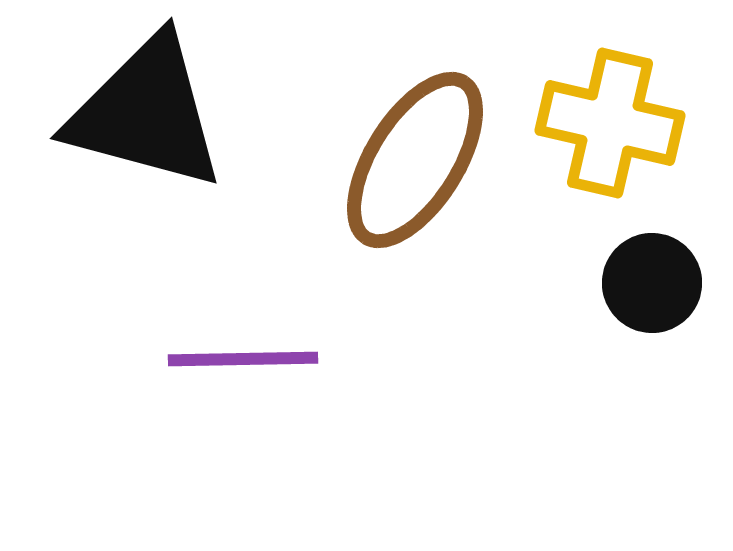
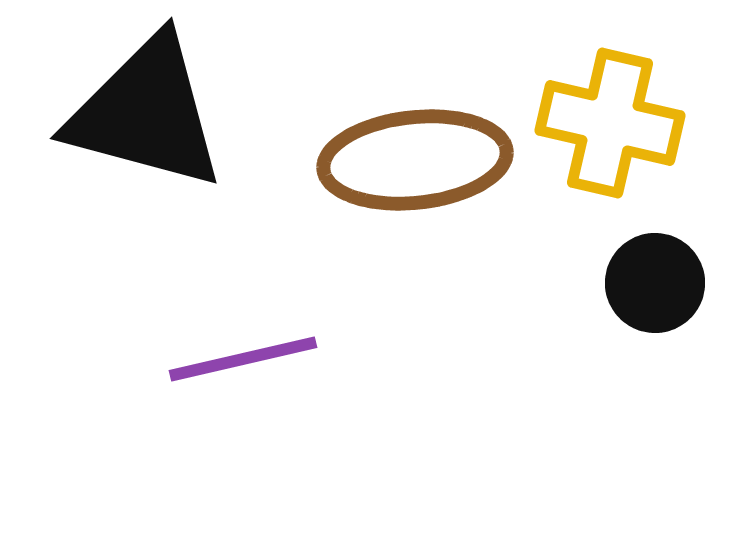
brown ellipse: rotated 52 degrees clockwise
black circle: moved 3 px right
purple line: rotated 12 degrees counterclockwise
